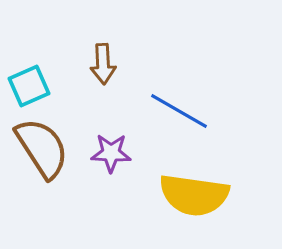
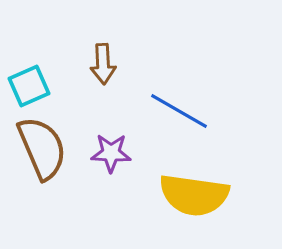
brown semicircle: rotated 10 degrees clockwise
